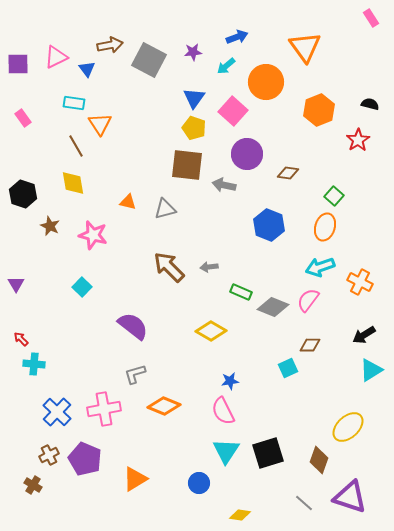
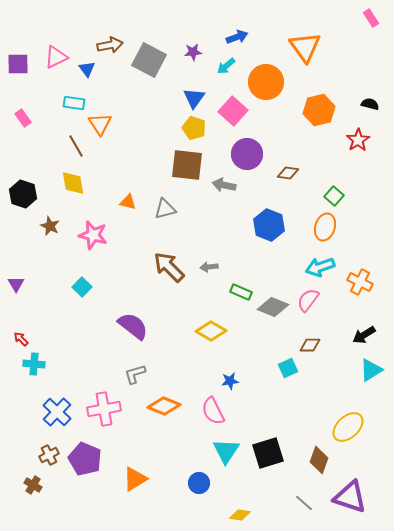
orange hexagon at (319, 110): rotated 8 degrees clockwise
pink semicircle at (223, 411): moved 10 px left
